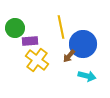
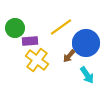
yellow line: rotated 65 degrees clockwise
blue circle: moved 3 px right, 1 px up
cyan arrow: moved 1 px up; rotated 42 degrees clockwise
